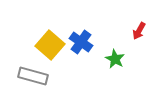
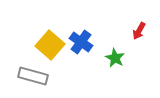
green star: moved 1 px up
